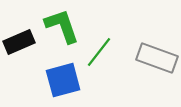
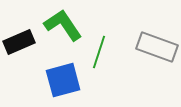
green L-shape: moved 1 px right, 1 px up; rotated 15 degrees counterclockwise
green line: rotated 20 degrees counterclockwise
gray rectangle: moved 11 px up
